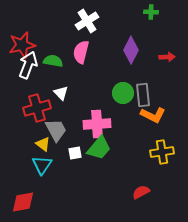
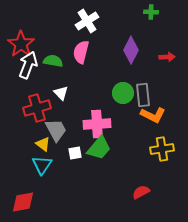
red star: moved 1 px left, 1 px up; rotated 24 degrees counterclockwise
yellow cross: moved 3 px up
